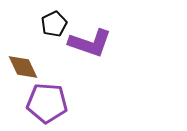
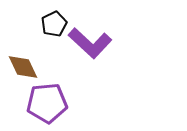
purple L-shape: rotated 24 degrees clockwise
purple pentagon: rotated 9 degrees counterclockwise
